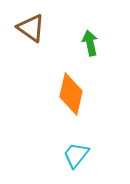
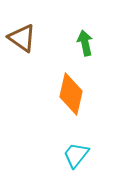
brown triangle: moved 9 px left, 10 px down
green arrow: moved 5 px left
